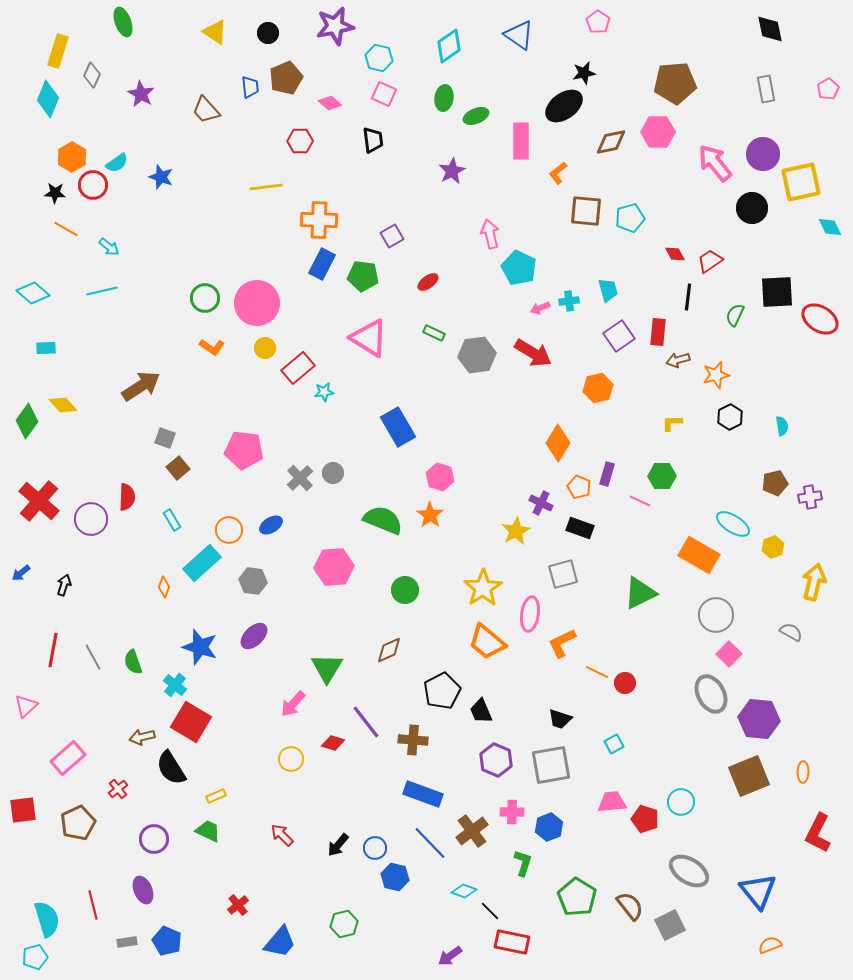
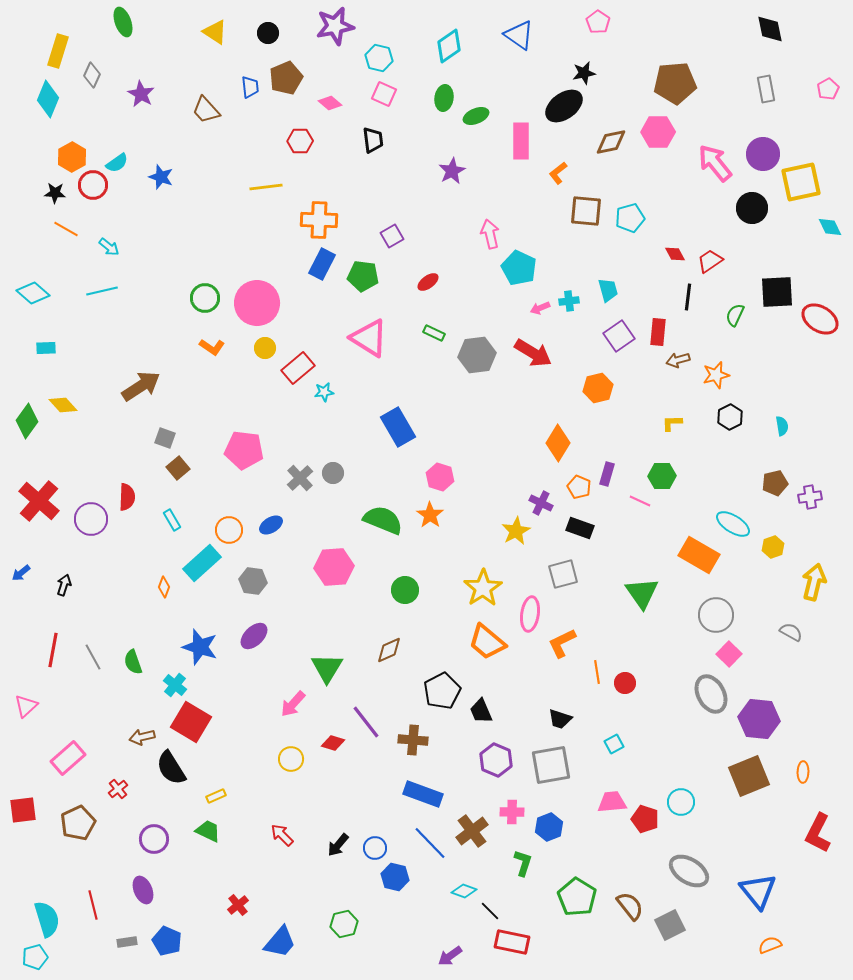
green triangle at (640, 593): moved 2 px right; rotated 39 degrees counterclockwise
orange line at (597, 672): rotated 55 degrees clockwise
